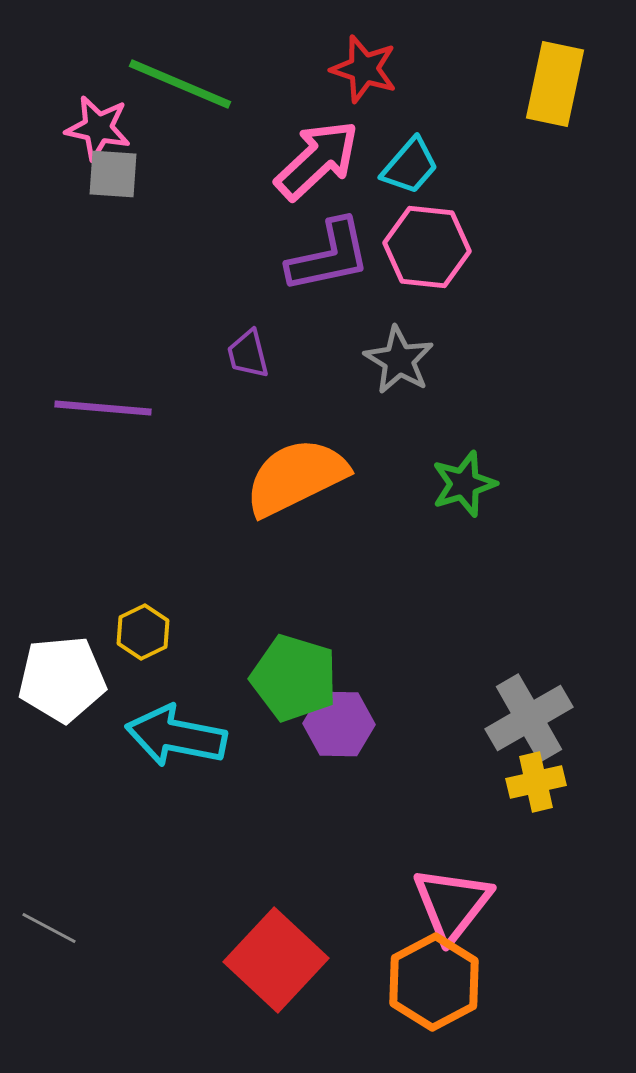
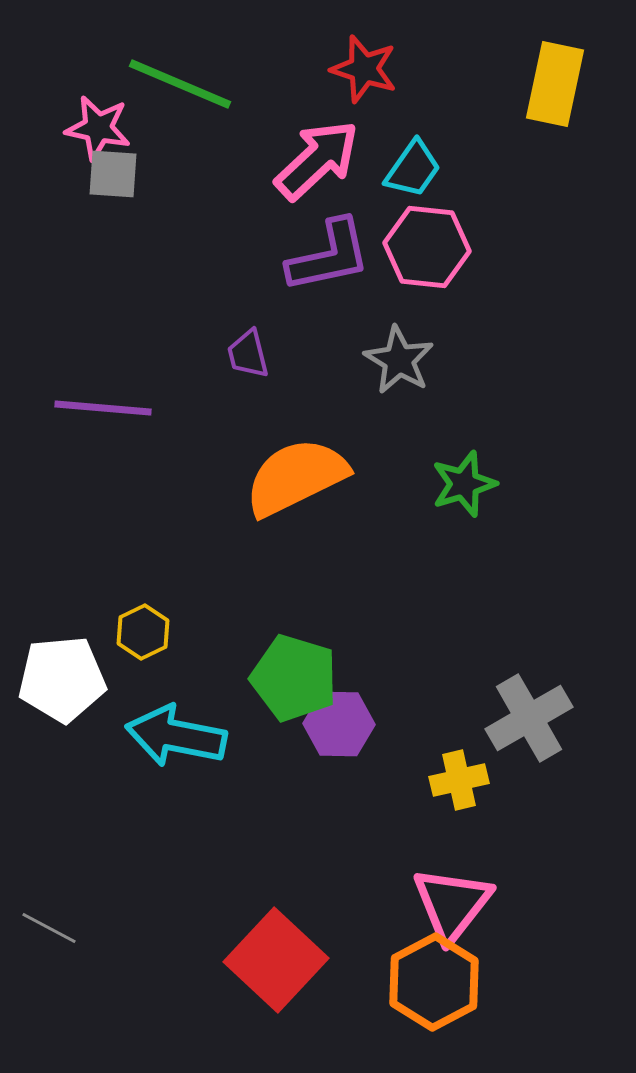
cyan trapezoid: moved 3 px right, 3 px down; rotated 6 degrees counterclockwise
yellow cross: moved 77 px left, 2 px up
